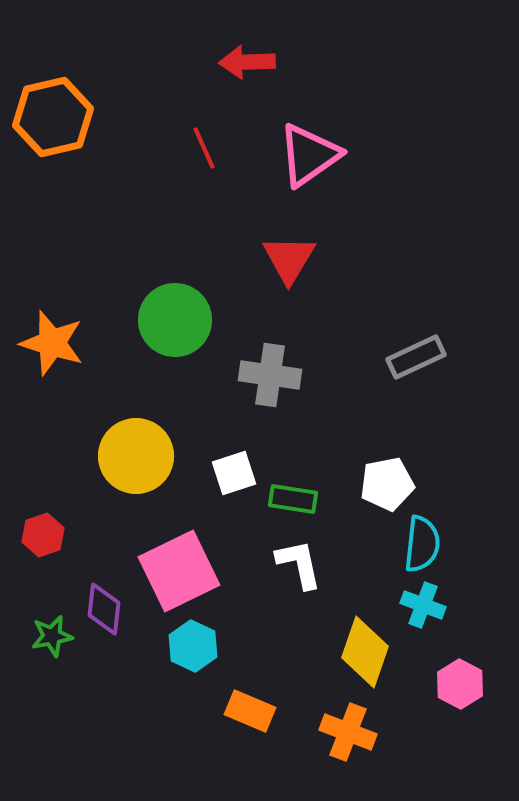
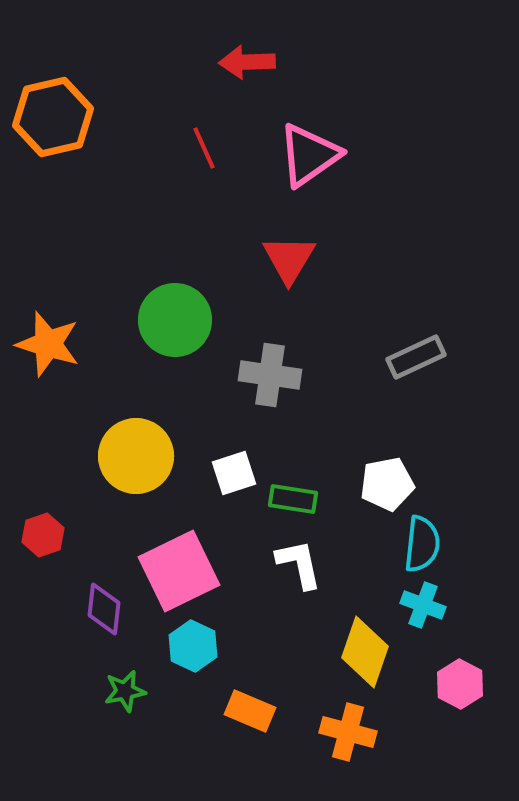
orange star: moved 4 px left, 1 px down
green star: moved 73 px right, 55 px down
orange cross: rotated 6 degrees counterclockwise
